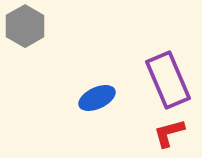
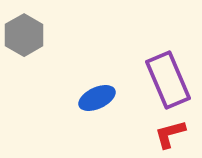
gray hexagon: moved 1 px left, 9 px down
red L-shape: moved 1 px right, 1 px down
